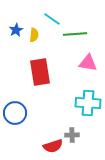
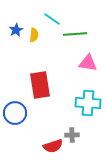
red rectangle: moved 13 px down
